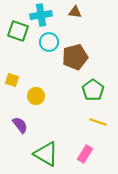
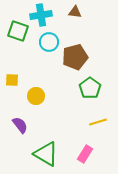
yellow square: rotated 16 degrees counterclockwise
green pentagon: moved 3 px left, 2 px up
yellow line: rotated 36 degrees counterclockwise
